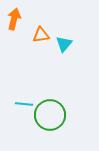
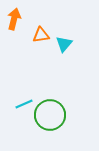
cyan line: rotated 30 degrees counterclockwise
